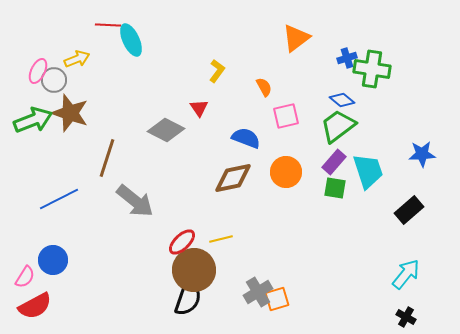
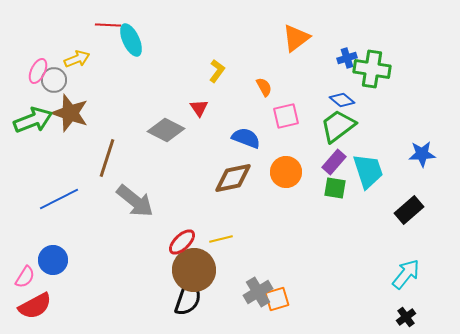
black cross: rotated 24 degrees clockwise
